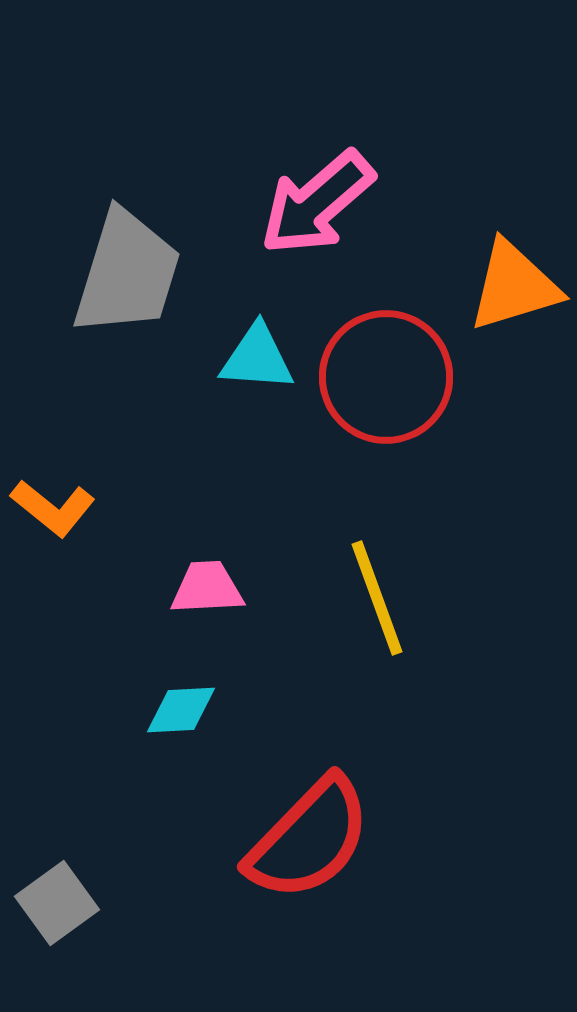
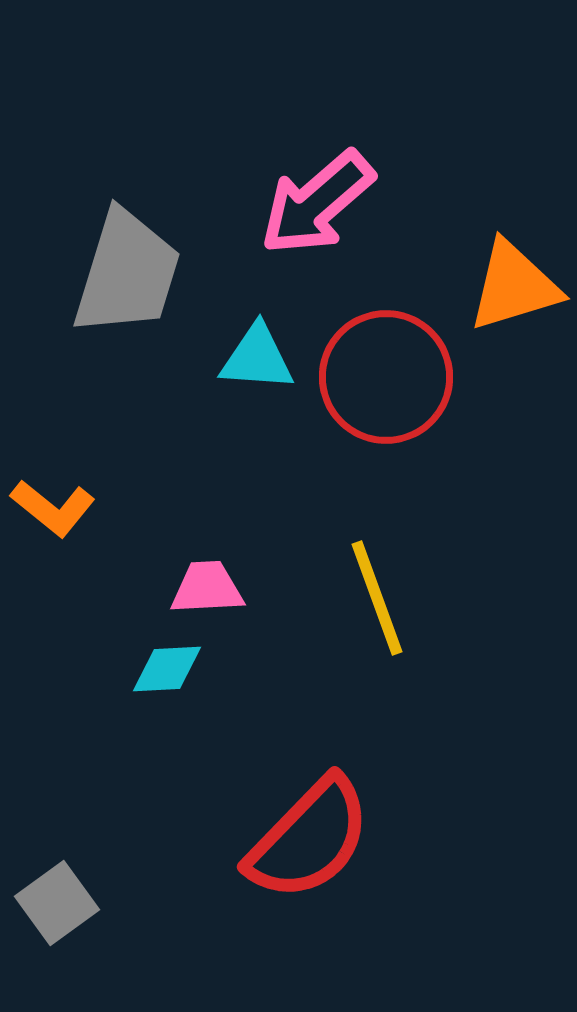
cyan diamond: moved 14 px left, 41 px up
